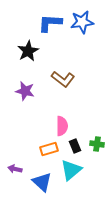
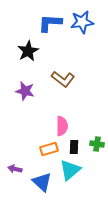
black rectangle: moved 1 px left, 1 px down; rotated 24 degrees clockwise
cyan triangle: moved 1 px left
